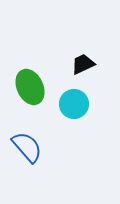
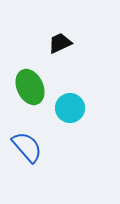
black trapezoid: moved 23 px left, 21 px up
cyan circle: moved 4 px left, 4 px down
